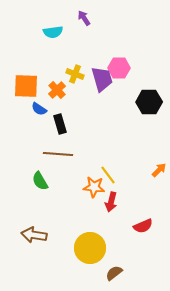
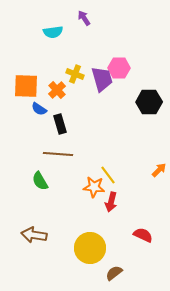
red semicircle: moved 9 px down; rotated 132 degrees counterclockwise
